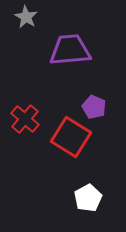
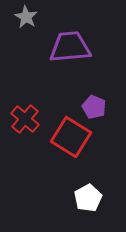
purple trapezoid: moved 3 px up
